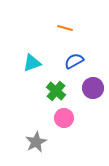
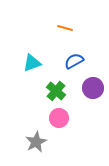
pink circle: moved 5 px left
